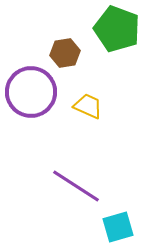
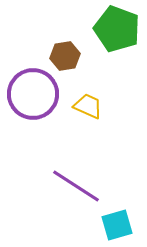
brown hexagon: moved 3 px down
purple circle: moved 2 px right, 2 px down
cyan square: moved 1 px left, 2 px up
